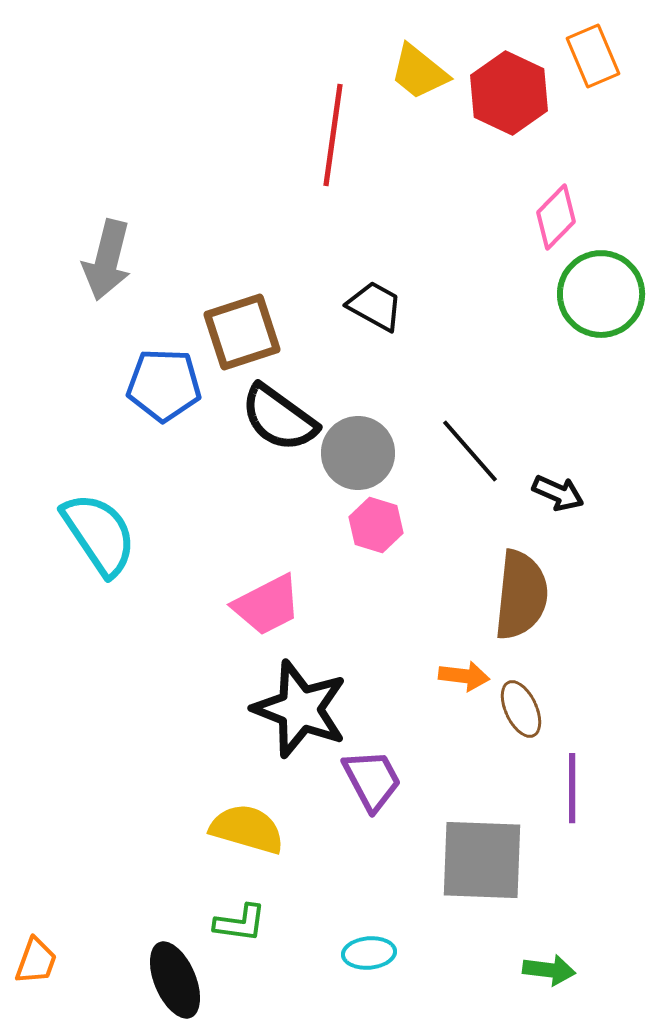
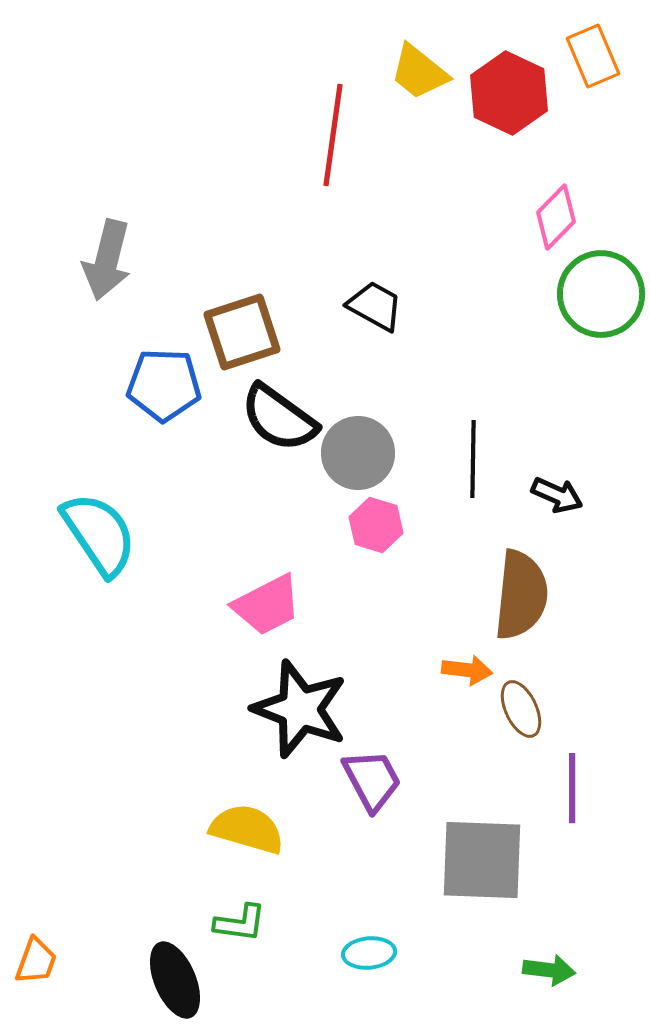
black line: moved 3 px right, 8 px down; rotated 42 degrees clockwise
black arrow: moved 1 px left, 2 px down
orange arrow: moved 3 px right, 6 px up
